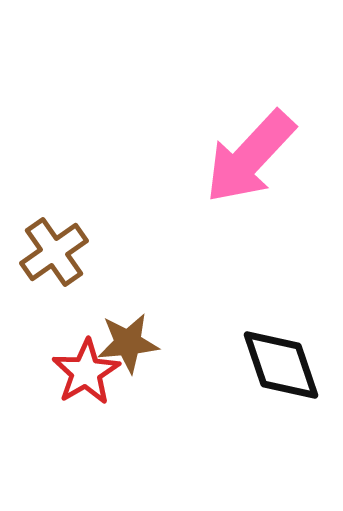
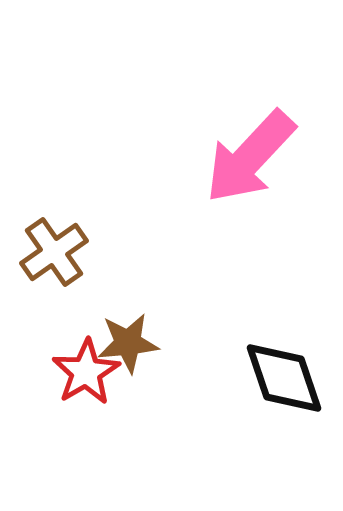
black diamond: moved 3 px right, 13 px down
